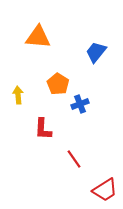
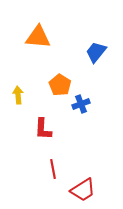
orange pentagon: moved 2 px right, 1 px down
blue cross: moved 1 px right
red line: moved 21 px left, 10 px down; rotated 24 degrees clockwise
red trapezoid: moved 22 px left
